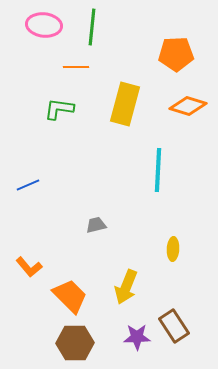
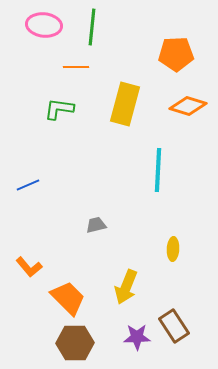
orange trapezoid: moved 2 px left, 2 px down
